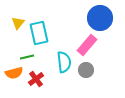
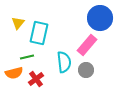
cyan rectangle: rotated 25 degrees clockwise
